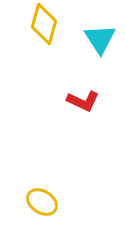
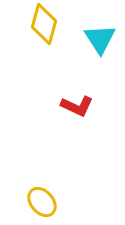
red L-shape: moved 6 px left, 5 px down
yellow ellipse: rotated 16 degrees clockwise
